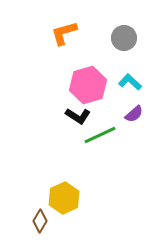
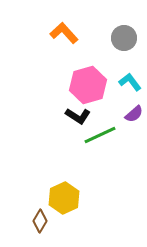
orange L-shape: rotated 64 degrees clockwise
cyan L-shape: rotated 10 degrees clockwise
